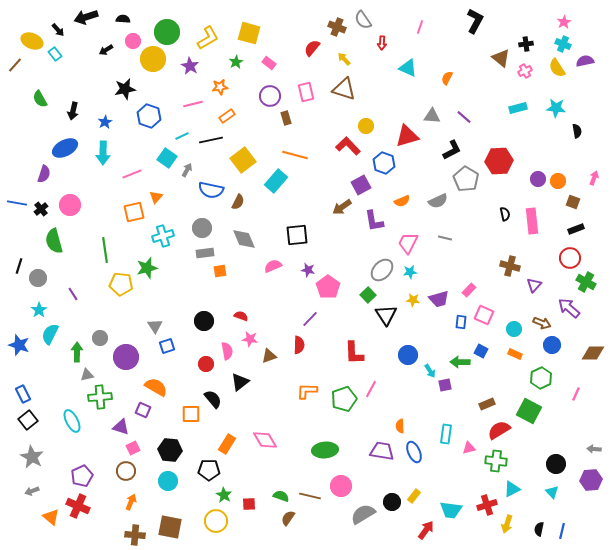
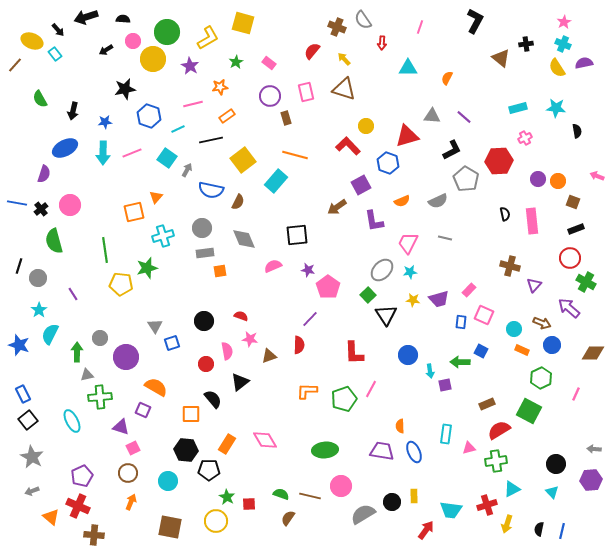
yellow square at (249, 33): moved 6 px left, 10 px up
red semicircle at (312, 48): moved 3 px down
purple semicircle at (585, 61): moved 1 px left, 2 px down
cyan triangle at (408, 68): rotated 24 degrees counterclockwise
pink cross at (525, 71): moved 67 px down
blue star at (105, 122): rotated 24 degrees clockwise
cyan line at (182, 136): moved 4 px left, 7 px up
blue hexagon at (384, 163): moved 4 px right
pink line at (132, 174): moved 21 px up
pink arrow at (594, 178): moved 3 px right, 2 px up; rotated 88 degrees counterclockwise
brown arrow at (342, 207): moved 5 px left
blue square at (167, 346): moved 5 px right, 3 px up
orange rectangle at (515, 354): moved 7 px right, 4 px up
cyan arrow at (430, 371): rotated 24 degrees clockwise
black hexagon at (170, 450): moved 16 px right
green cross at (496, 461): rotated 15 degrees counterclockwise
brown circle at (126, 471): moved 2 px right, 2 px down
green star at (224, 495): moved 3 px right, 2 px down
green semicircle at (281, 496): moved 2 px up
yellow rectangle at (414, 496): rotated 40 degrees counterclockwise
brown cross at (135, 535): moved 41 px left
